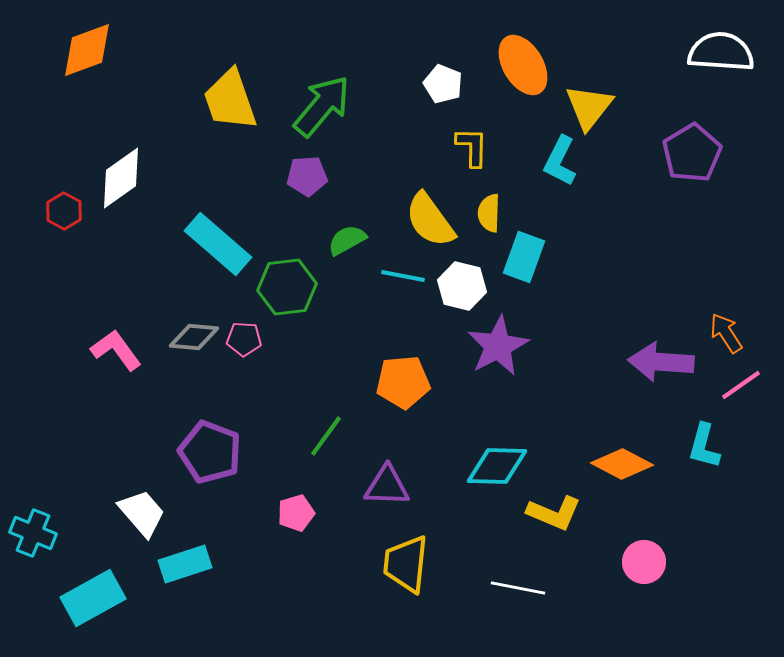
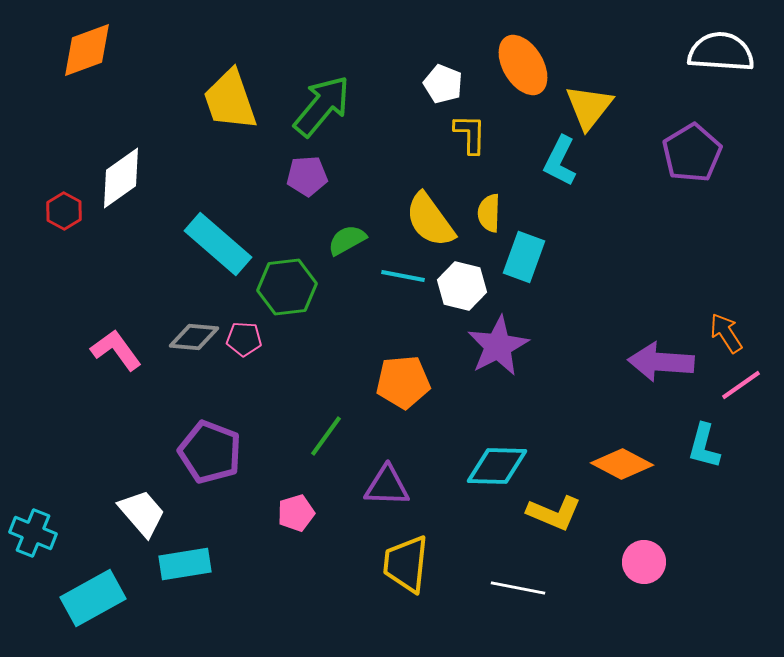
yellow L-shape at (472, 147): moved 2 px left, 13 px up
cyan rectangle at (185, 564): rotated 9 degrees clockwise
